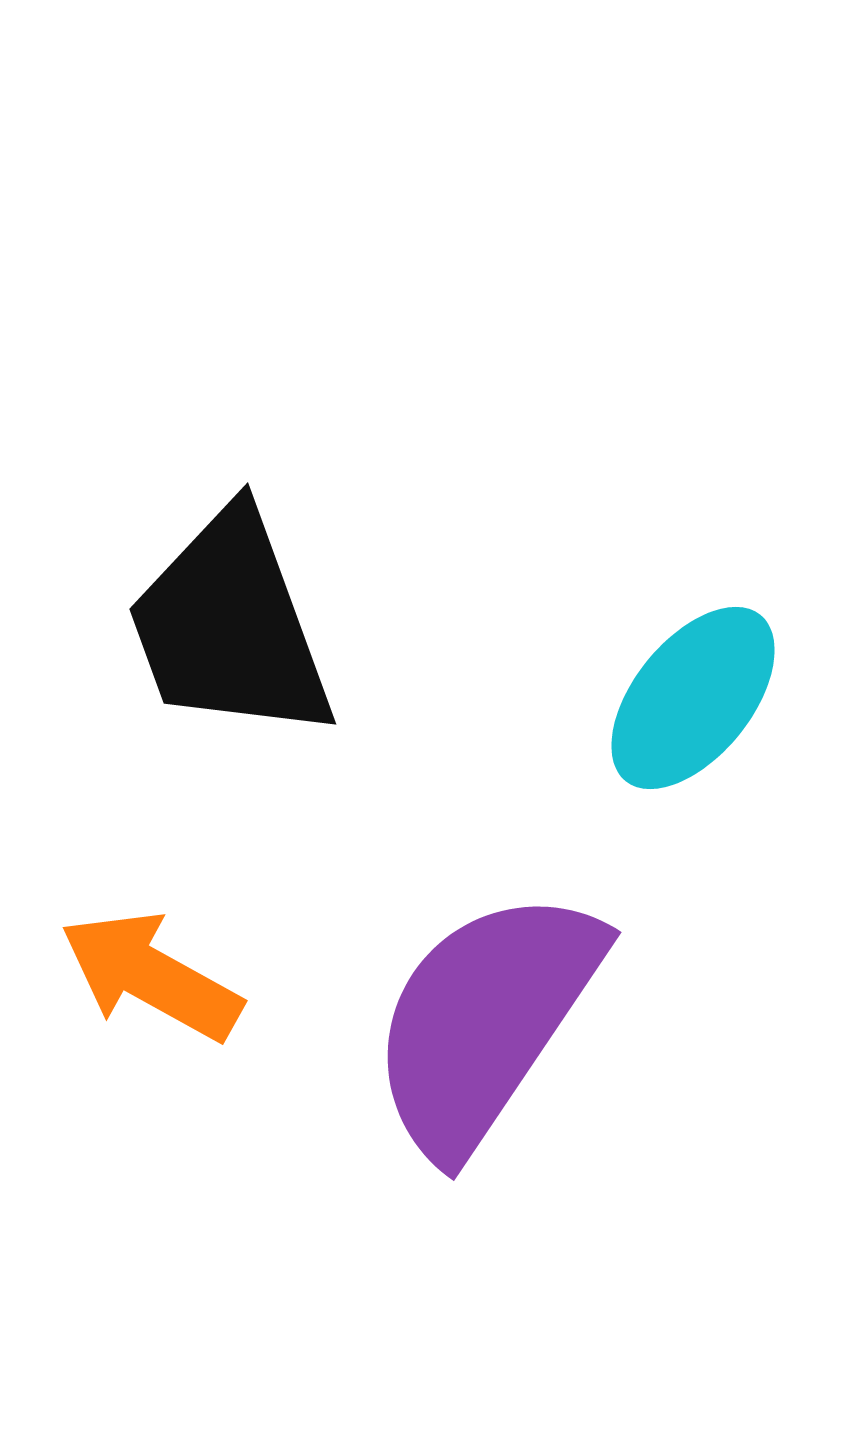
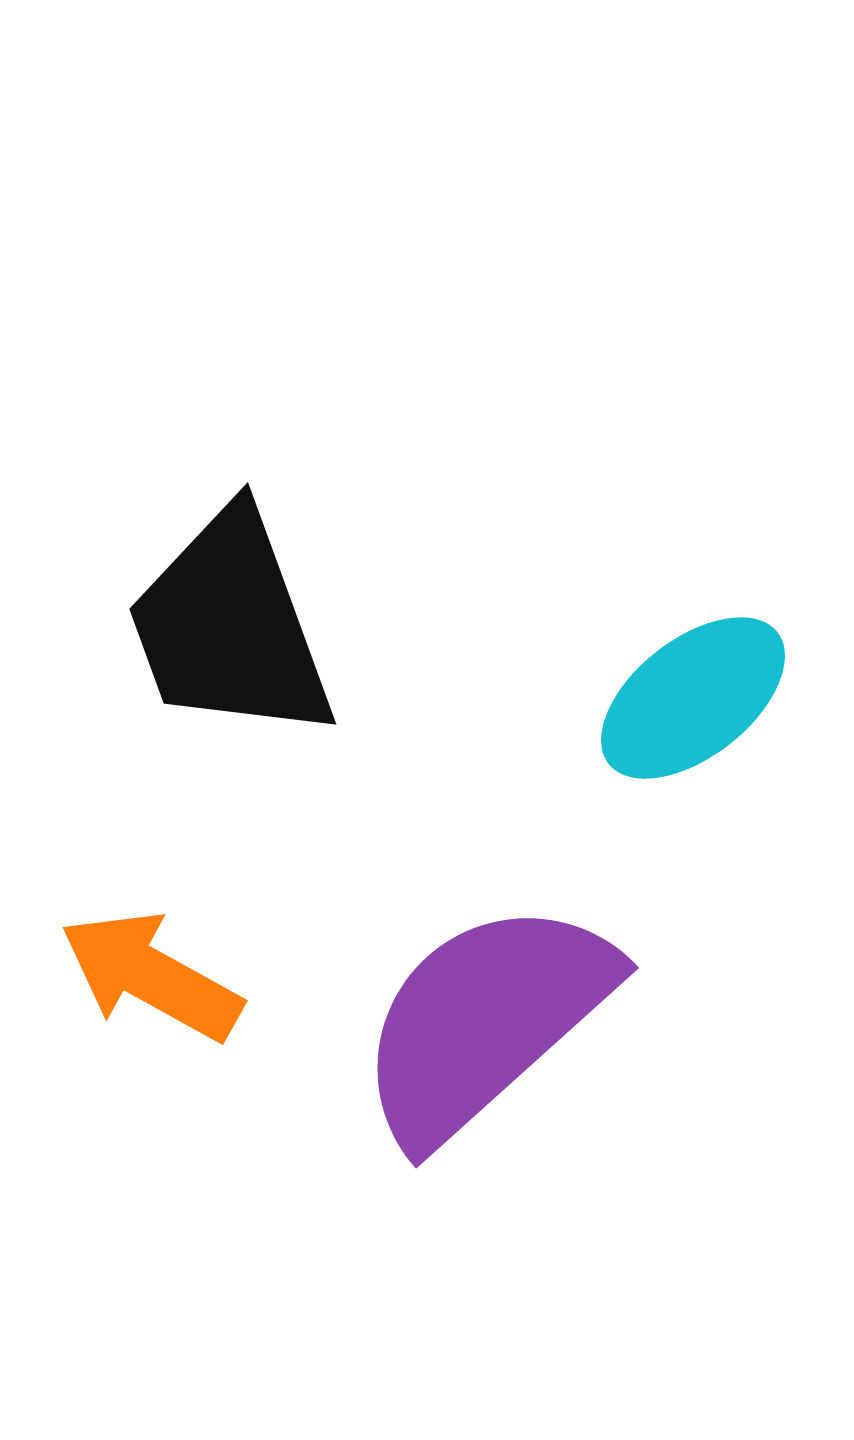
cyan ellipse: rotated 13 degrees clockwise
purple semicircle: rotated 14 degrees clockwise
